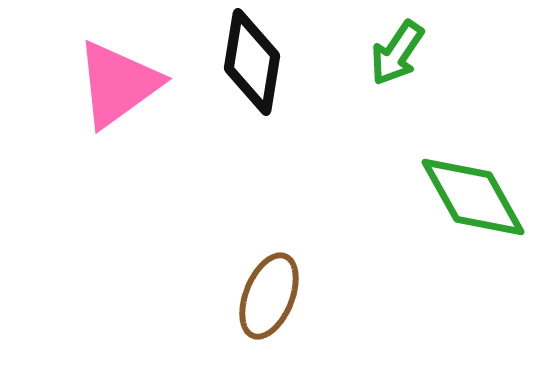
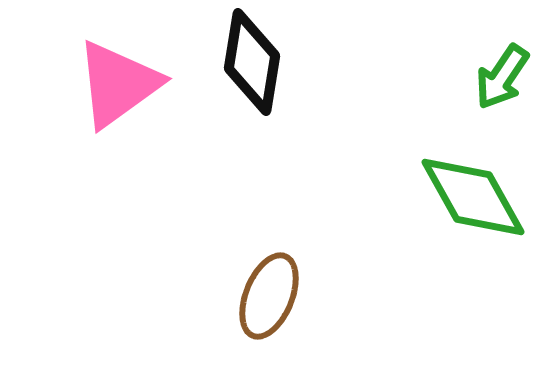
green arrow: moved 105 px right, 24 px down
